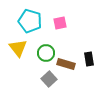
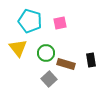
black rectangle: moved 2 px right, 1 px down
